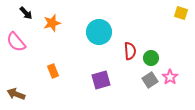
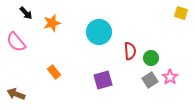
orange rectangle: moved 1 px right, 1 px down; rotated 16 degrees counterclockwise
purple square: moved 2 px right
